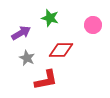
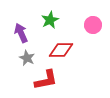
green star: moved 2 px down; rotated 30 degrees clockwise
purple arrow: rotated 84 degrees counterclockwise
